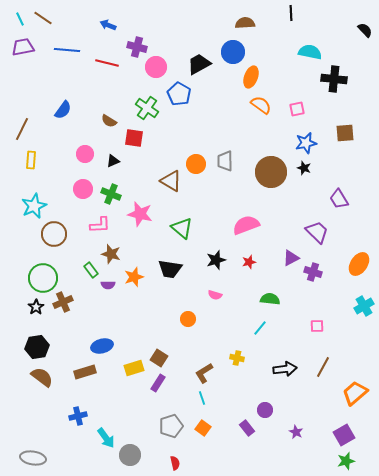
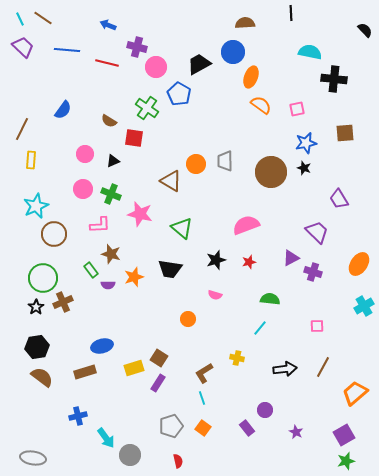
purple trapezoid at (23, 47): rotated 55 degrees clockwise
cyan star at (34, 206): moved 2 px right
red semicircle at (175, 463): moved 3 px right, 2 px up
